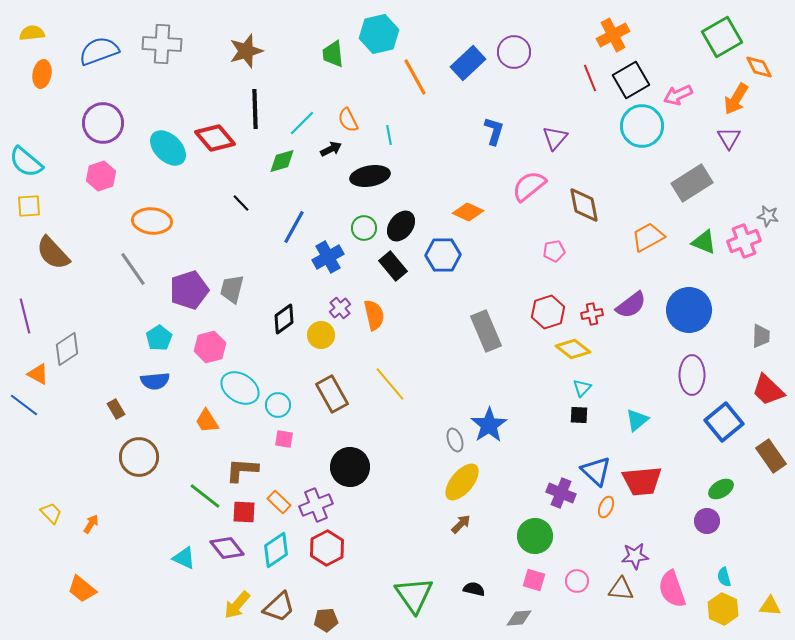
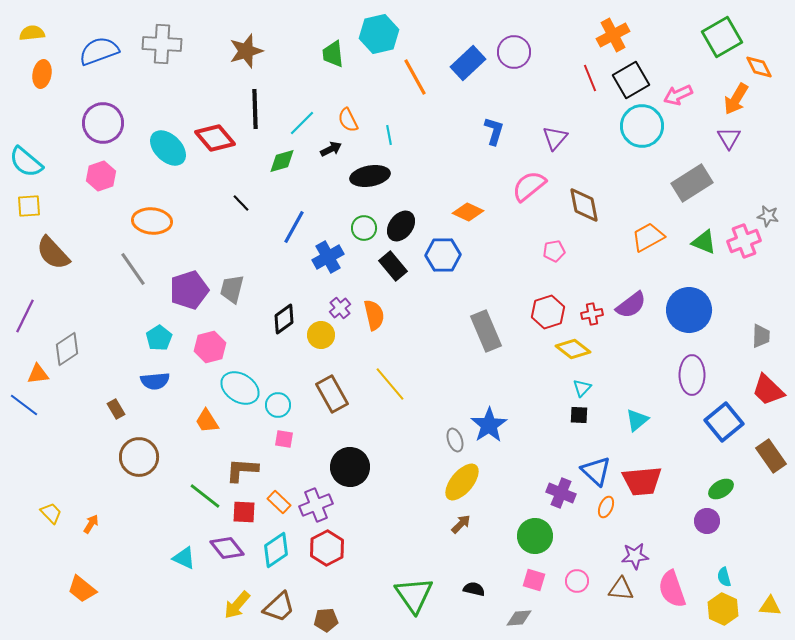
purple line at (25, 316): rotated 40 degrees clockwise
orange triangle at (38, 374): rotated 35 degrees counterclockwise
